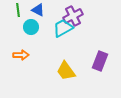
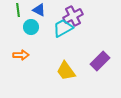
blue triangle: moved 1 px right
purple rectangle: rotated 24 degrees clockwise
